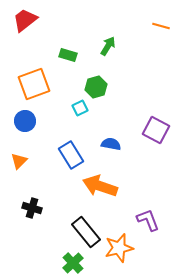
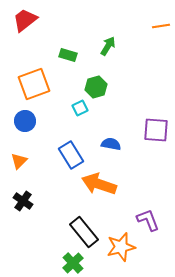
orange line: rotated 24 degrees counterclockwise
purple square: rotated 24 degrees counterclockwise
orange arrow: moved 1 px left, 2 px up
black cross: moved 9 px left, 7 px up; rotated 18 degrees clockwise
black rectangle: moved 2 px left
orange star: moved 2 px right, 1 px up
